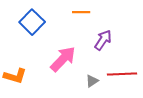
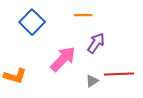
orange line: moved 2 px right, 3 px down
purple arrow: moved 7 px left, 3 px down
red line: moved 3 px left
